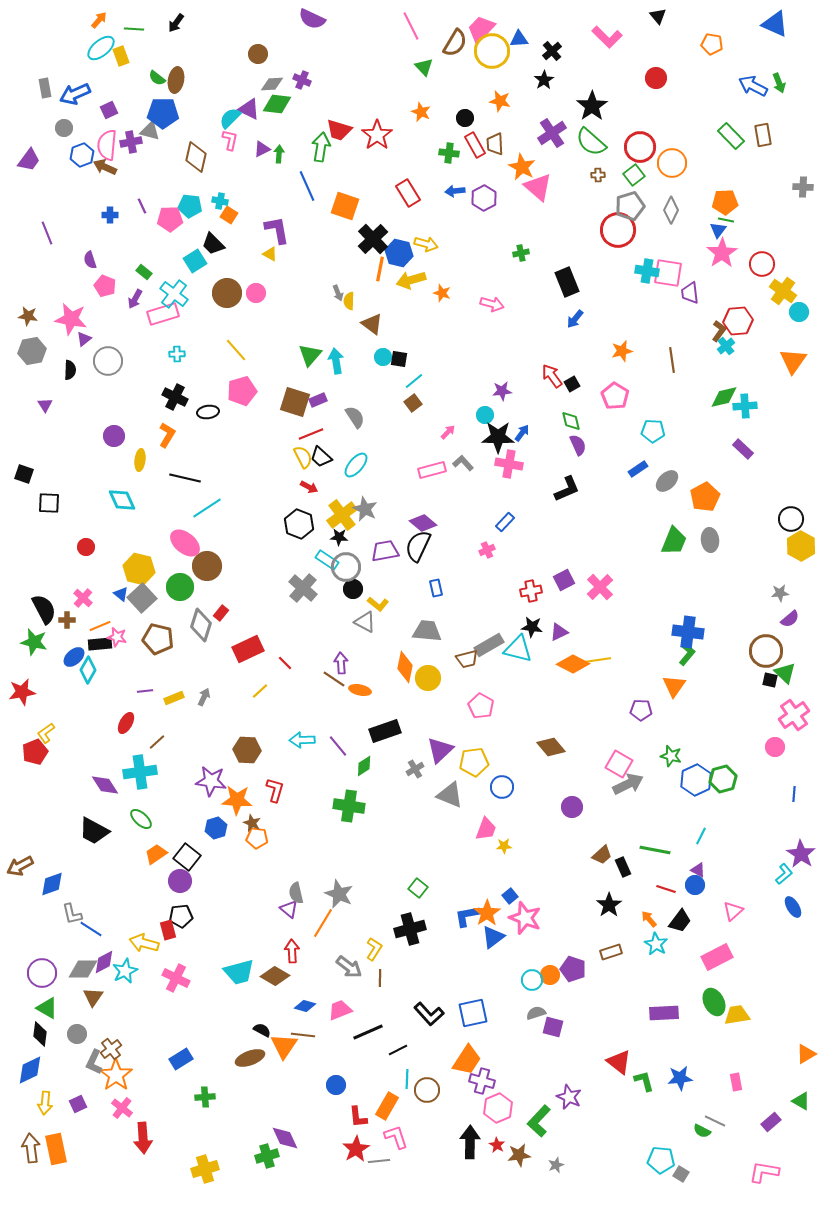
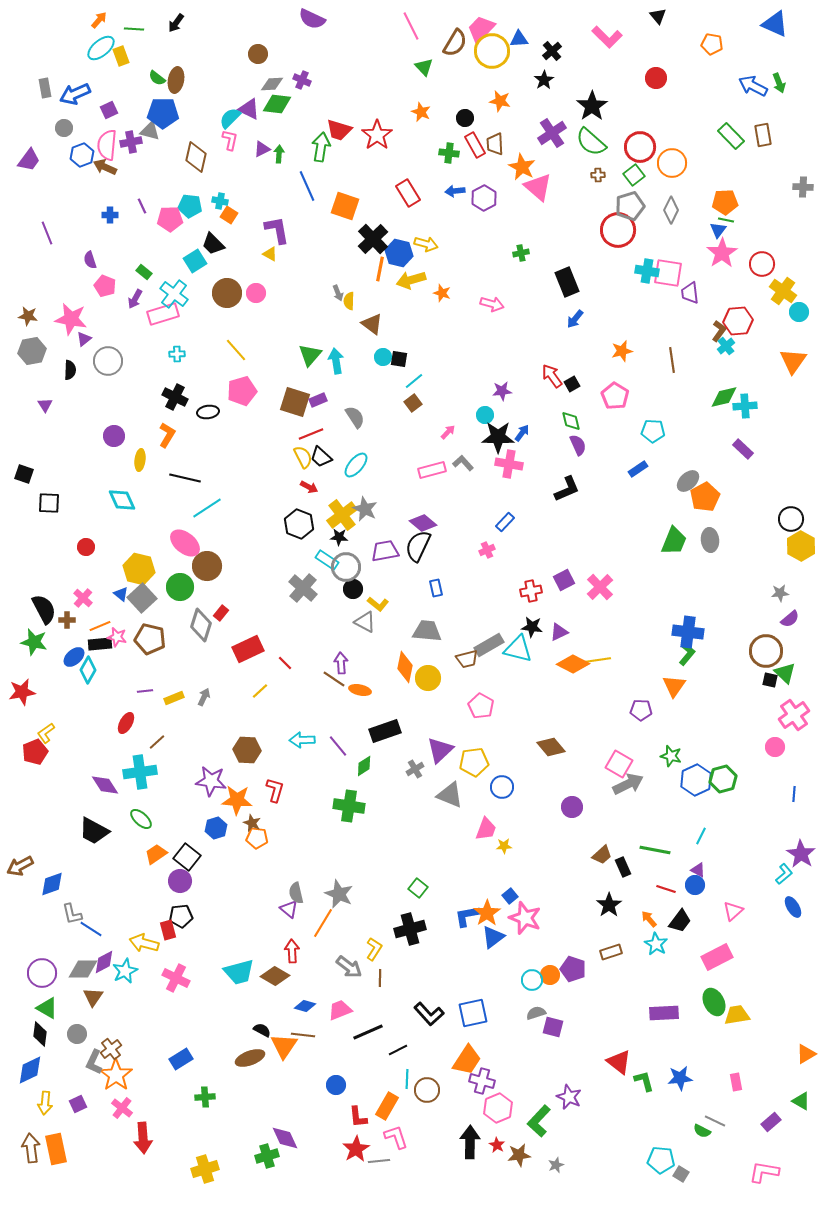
gray ellipse at (667, 481): moved 21 px right
brown pentagon at (158, 639): moved 8 px left
